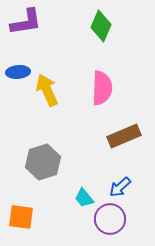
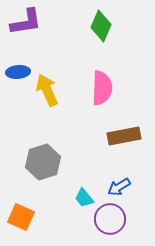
brown rectangle: rotated 12 degrees clockwise
blue arrow: moved 1 px left; rotated 10 degrees clockwise
orange square: rotated 16 degrees clockwise
